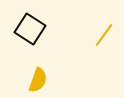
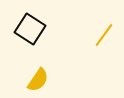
yellow semicircle: rotated 15 degrees clockwise
